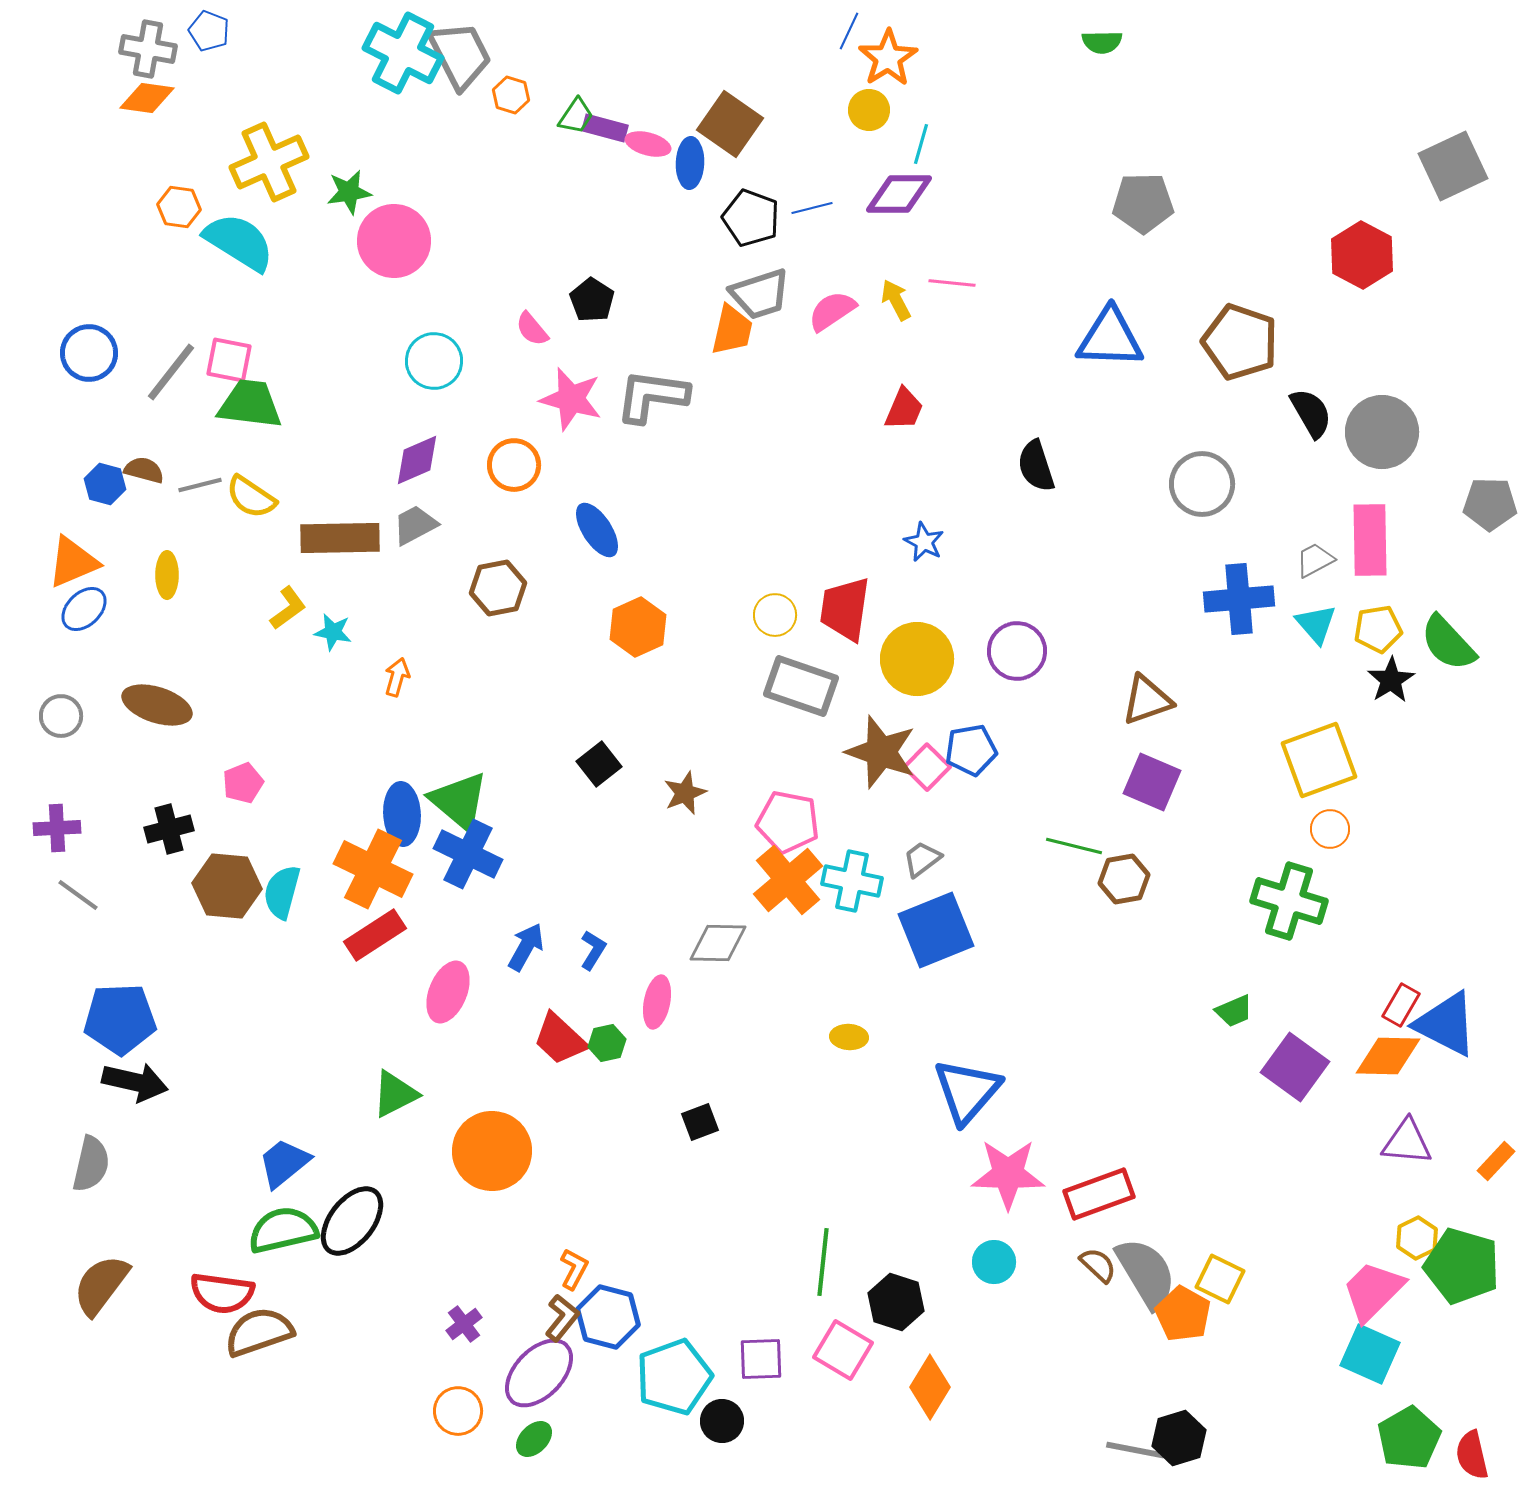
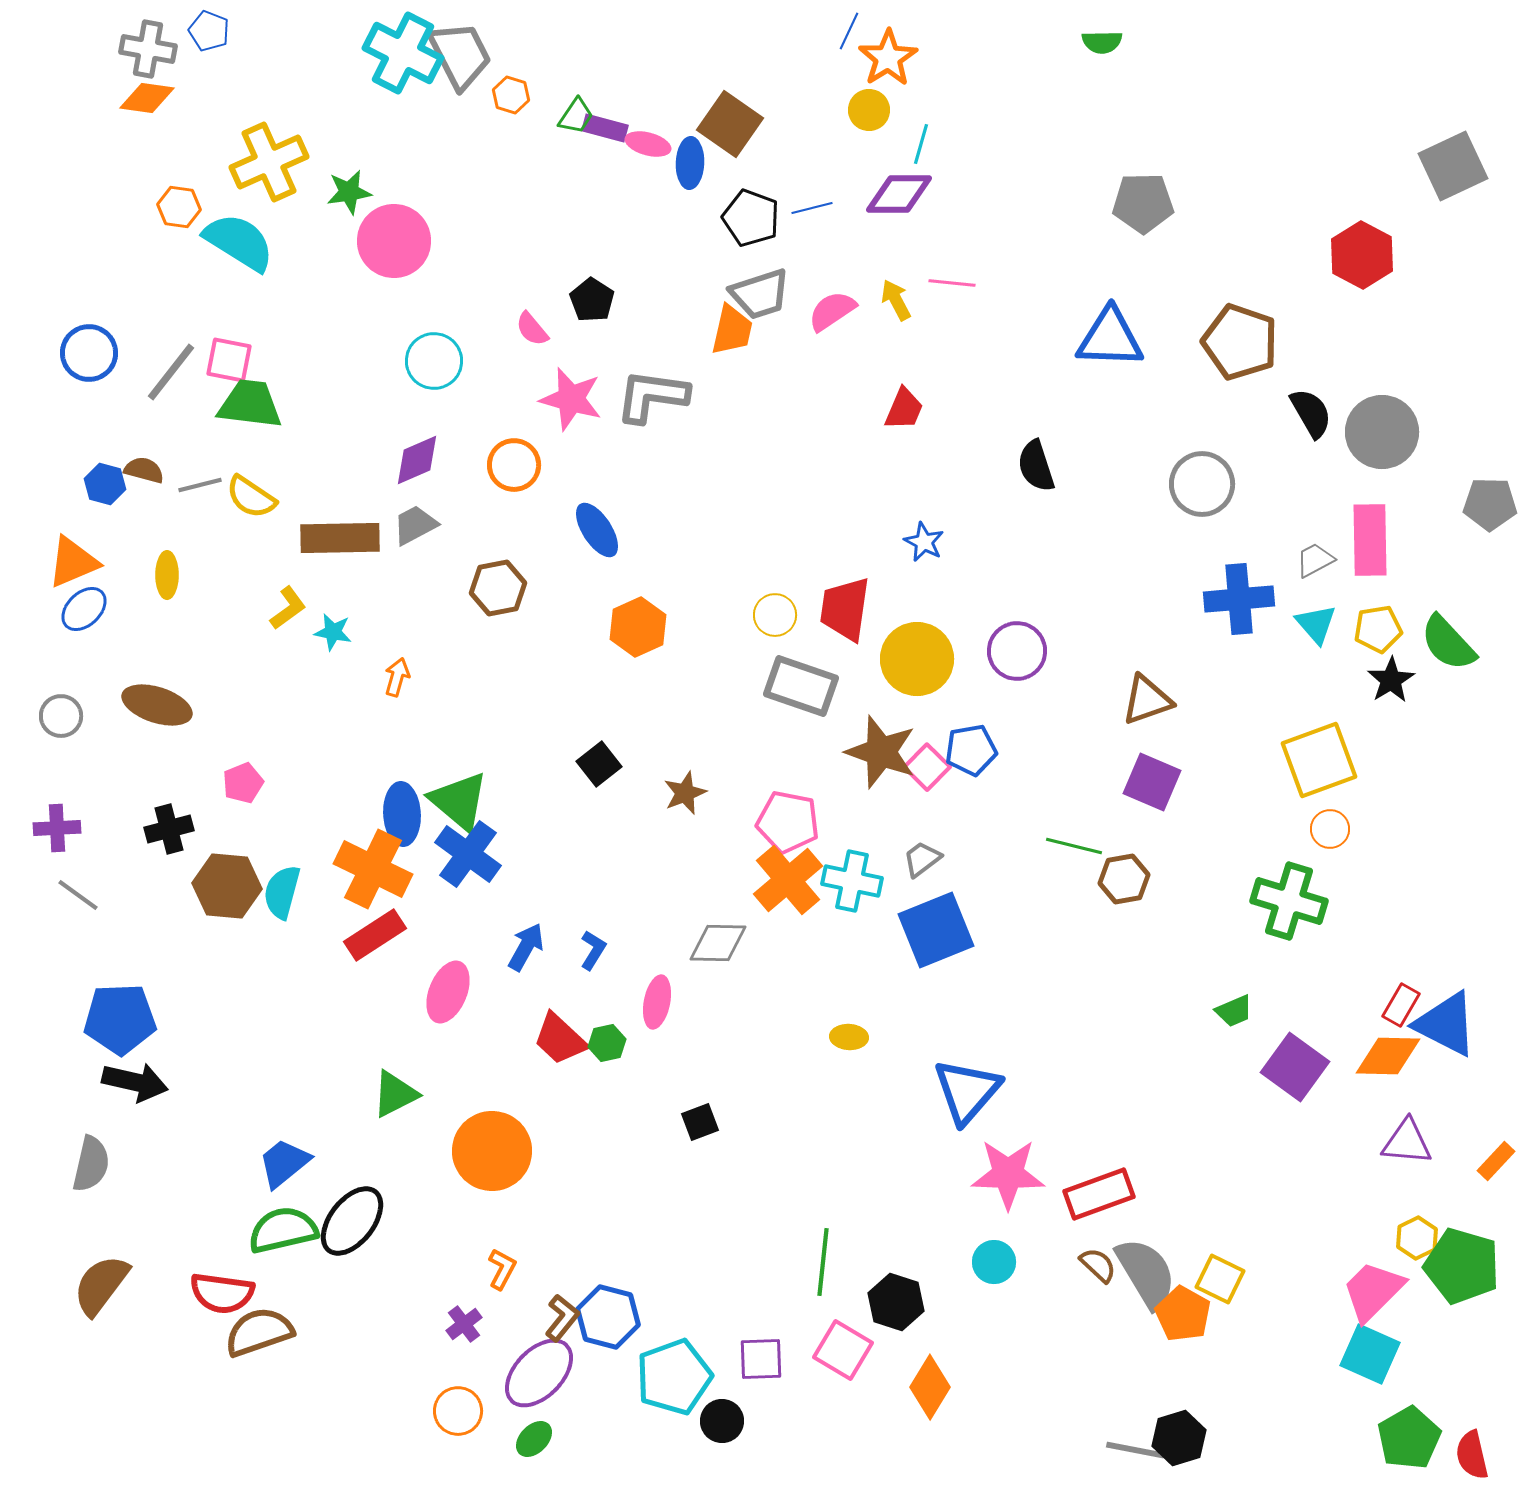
blue cross at (468, 854): rotated 10 degrees clockwise
orange L-shape at (574, 1269): moved 72 px left
